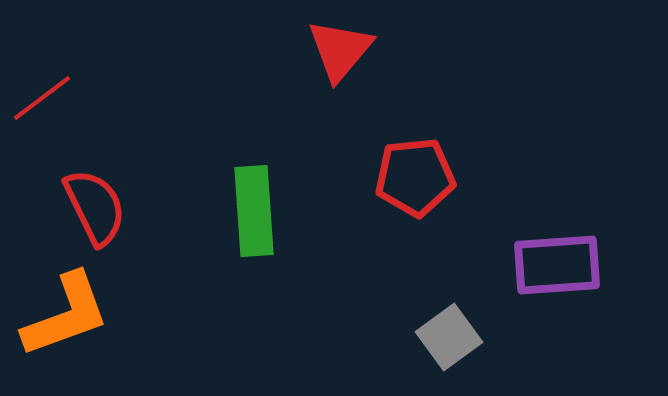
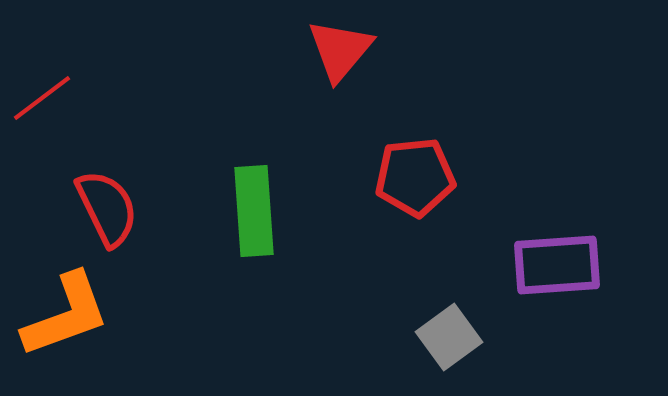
red semicircle: moved 12 px right, 1 px down
